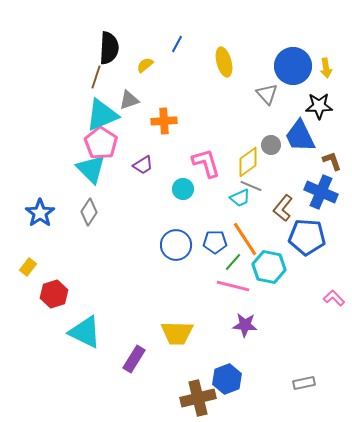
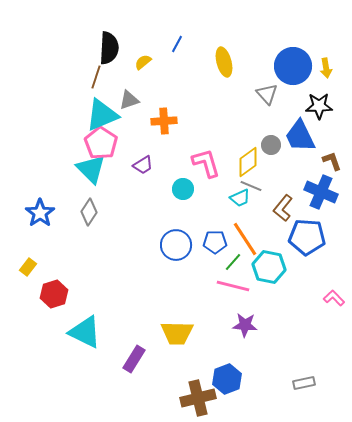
yellow semicircle at (145, 65): moved 2 px left, 3 px up
